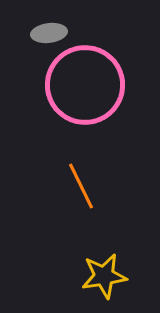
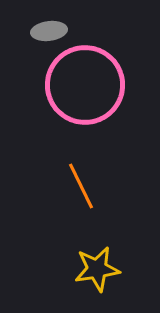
gray ellipse: moved 2 px up
yellow star: moved 7 px left, 7 px up
